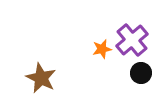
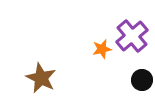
purple cross: moved 4 px up
black circle: moved 1 px right, 7 px down
